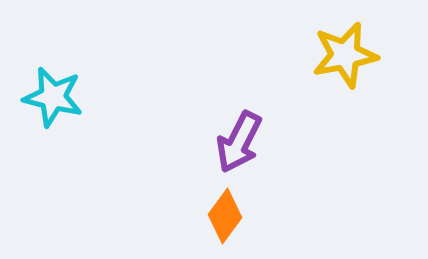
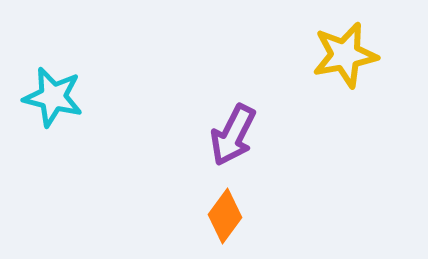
purple arrow: moved 6 px left, 7 px up
